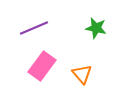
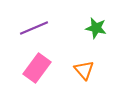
pink rectangle: moved 5 px left, 2 px down
orange triangle: moved 2 px right, 4 px up
